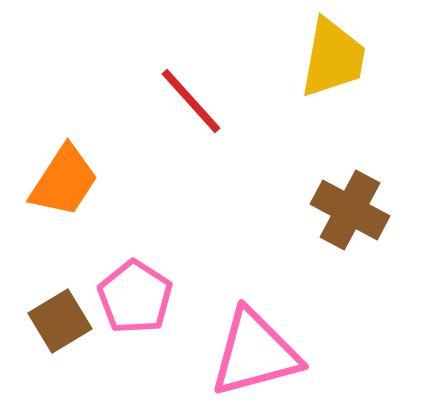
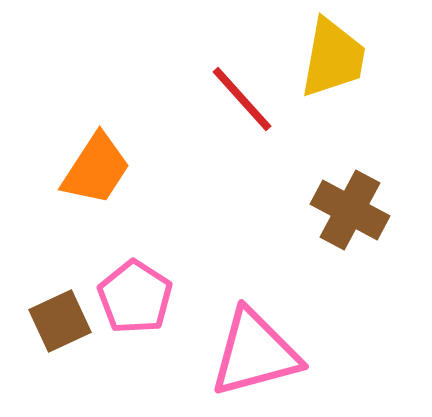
red line: moved 51 px right, 2 px up
orange trapezoid: moved 32 px right, 12 px up
brown square: rotated 6 degrees clockwise
